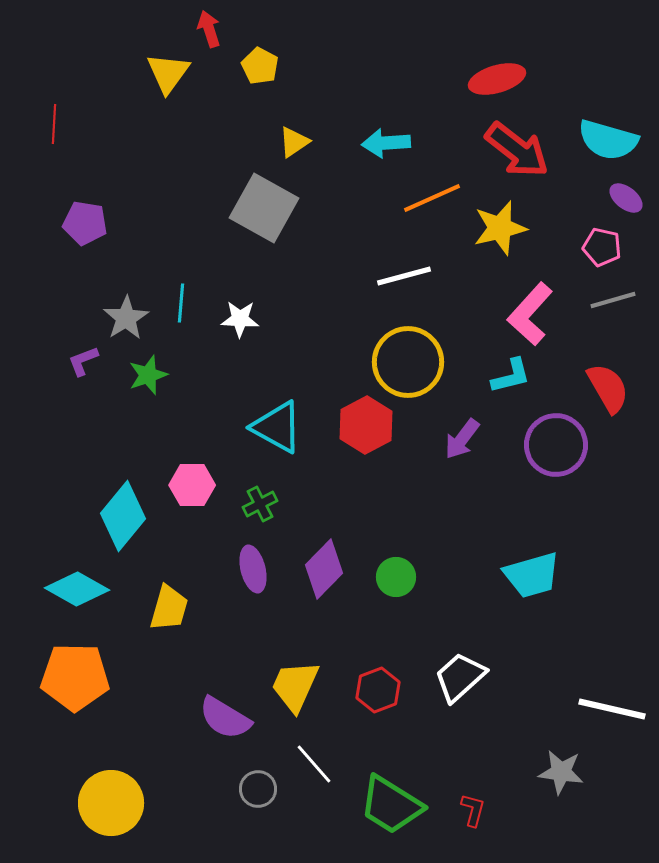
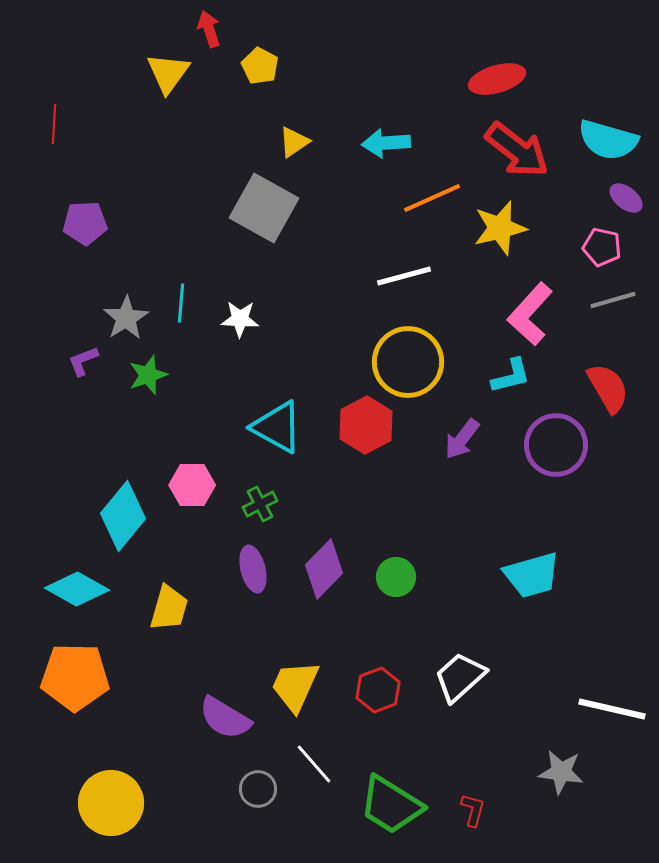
purple pentagon at (85, 223): rotated 12 degrees counterclockwise
